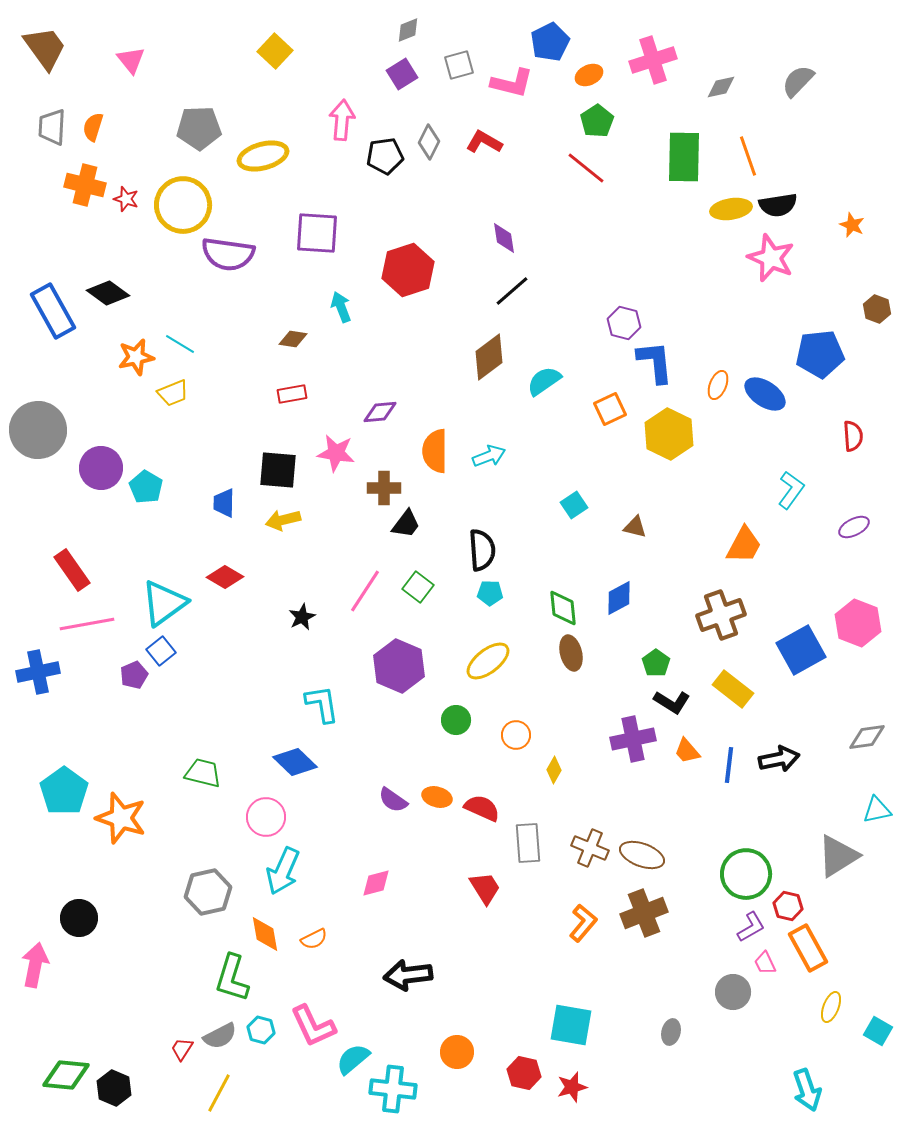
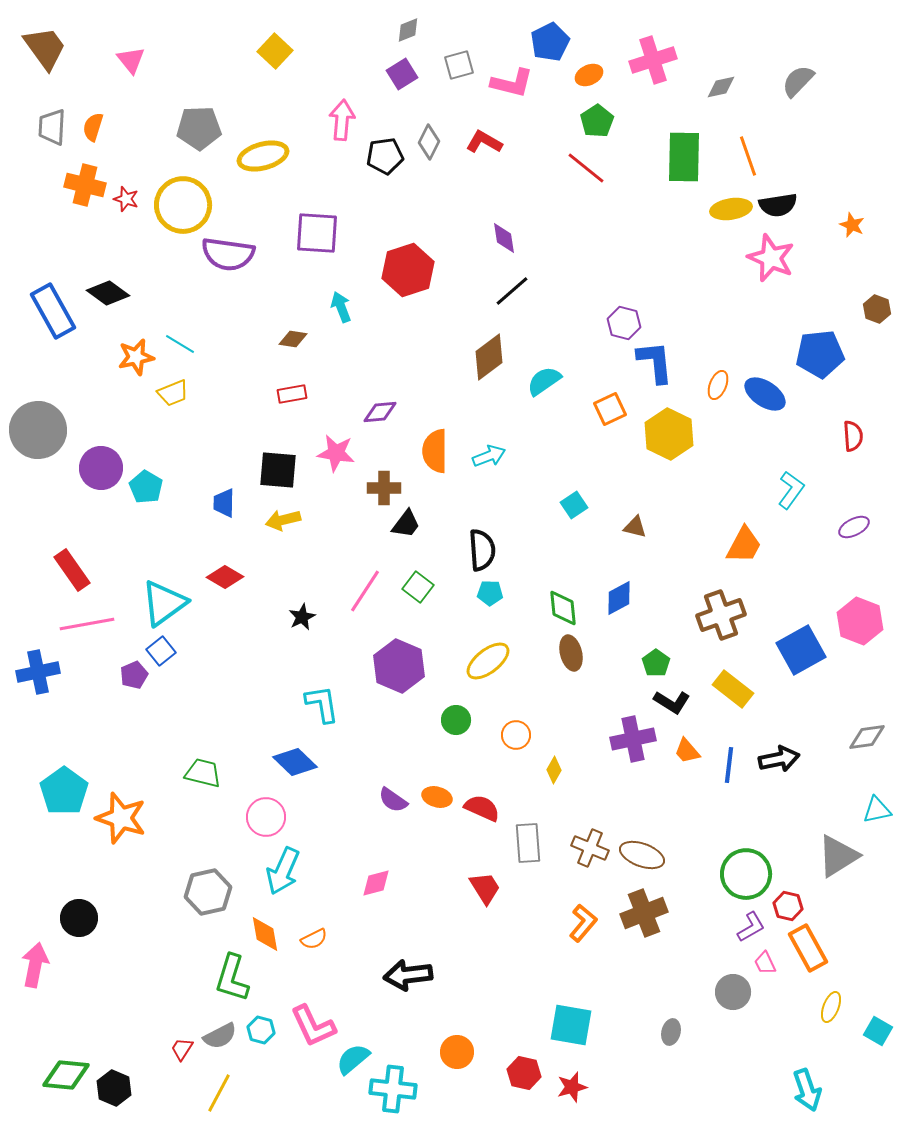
pink hexagon at (858, 623): moved 2 px right, 2 px up
